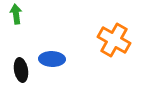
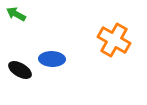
green arrow: rotated 54 degrees counterclockwise
black ellipse: moved 1 px left; rotated 50 degrees counterclockwise
